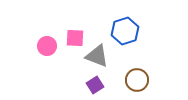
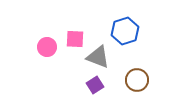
pink square: moved 1 px down
pink circle: moved 1 px down
gray triangle: moved 1 px right, 1 px down
